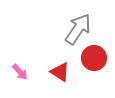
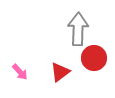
gray arrow: rotated 32 degrees counterclockwise
red triangle: rotated 50 degrees clockwise
